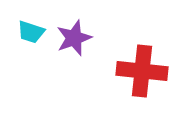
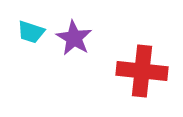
purple star: rotated 21 degrees counterclockwise
